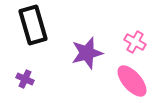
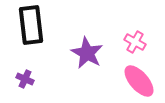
black rectangle: moved 2 px left; rotated 9 degrees clockwise
purple star: rotated 28 degrees counterclockwise
pink ellipse: moved 7 px right
